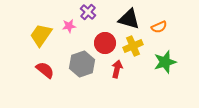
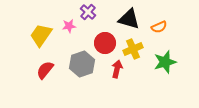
yellow cross: moved 3 px down
red semicircle: rotated 90 degrees counterclockwise
